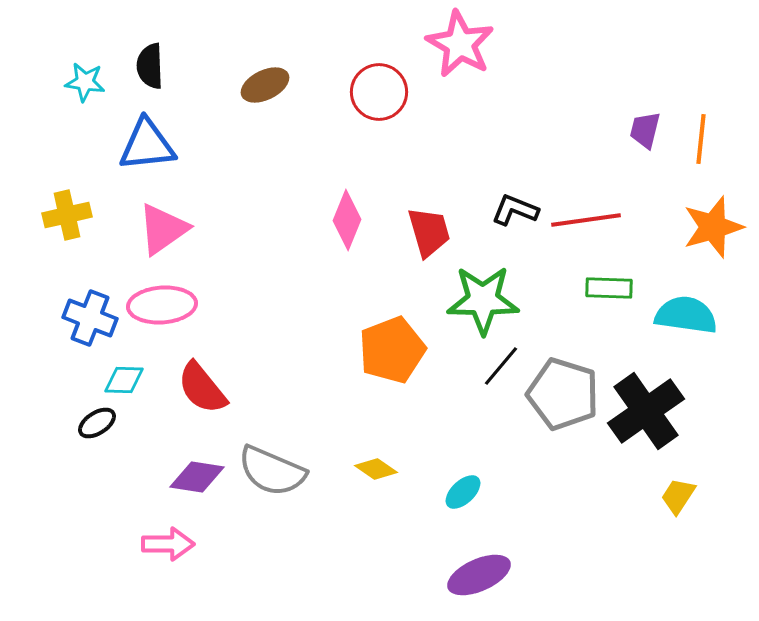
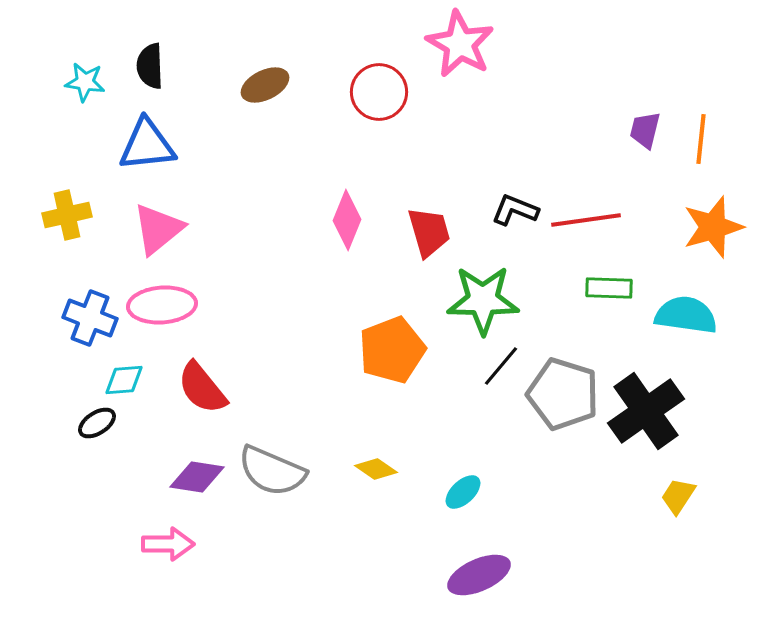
pink triangle: moved 5 px left; rotated 4 degrees counterclockwise
cyan diamond: rotated 6 degrees counterclockwise
